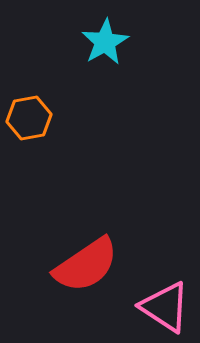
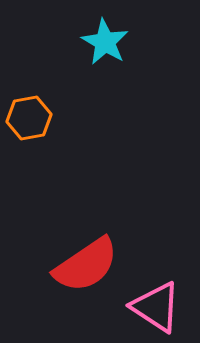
cyan star: rotated 12 degrees counterclockwise
pink triangle: moved 9 px left
